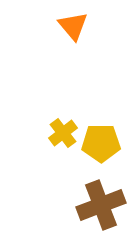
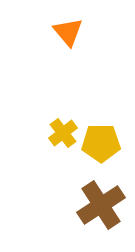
orange triangle: moved 5 px left, 6 px down
brown cross: rotated 12 degrees counterclockwise
